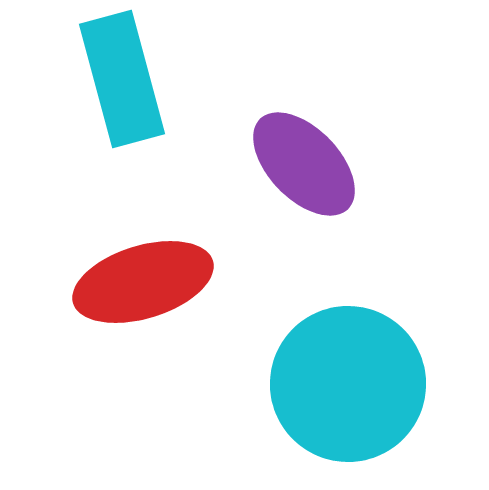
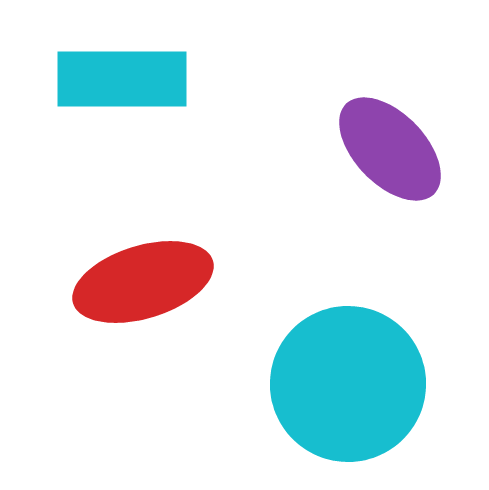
cyan rectangle: rotated 75 degrees counterclockwise
purple ellipse: moved 86 px right, 15 px up
